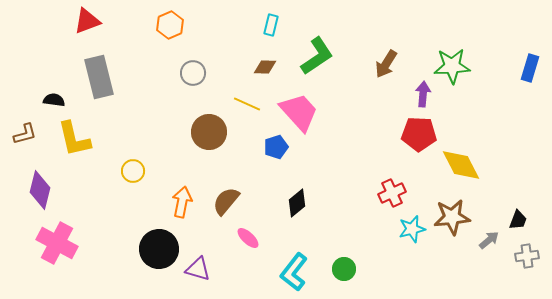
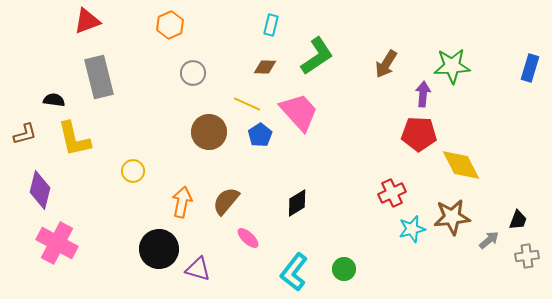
blue pentagon: moved 16 px left, 12 px up; rotated 15 degrees counterclockwise
black diamond: rotated 8 degrees clockwise
